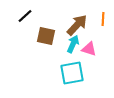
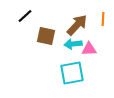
cyan arrow: rotated 120 degrees counterclockwise
pink triangle: rotated 21 degrees counterclockwise
